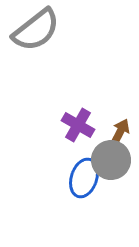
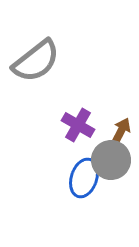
gray semicircle: moved 31 px down
brown arrow: moved 1 px right, 1 px up
